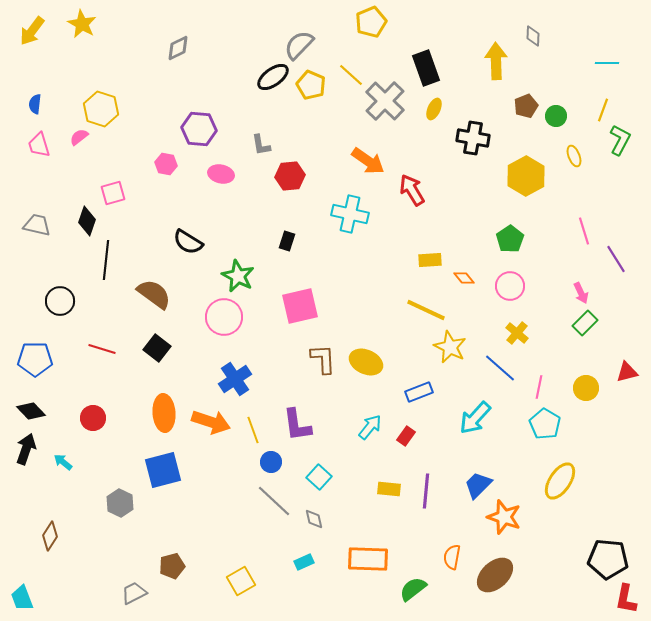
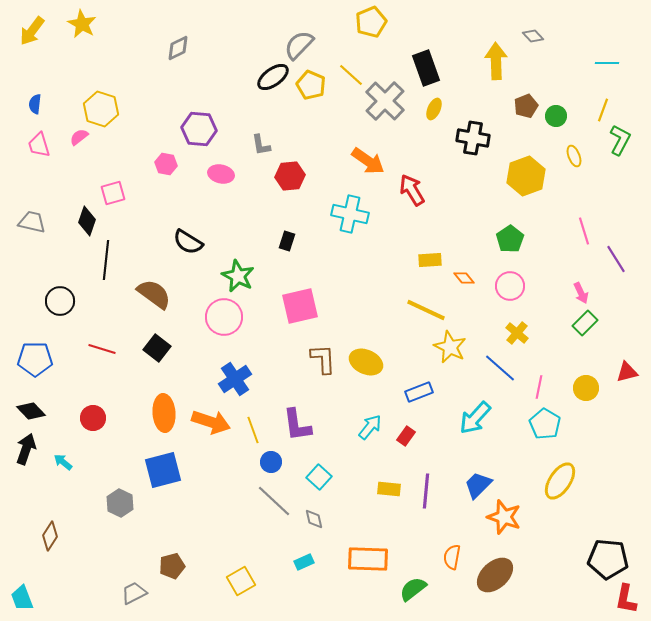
gray diamond at (533, 36): rotated 45 degrees counterclockwise
yellow hexagon at (526, 176): rotated 9 degrees clockwise
gray trapezoid at (37, 225): moved 5 px left, 3 px up
